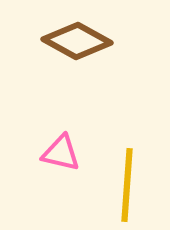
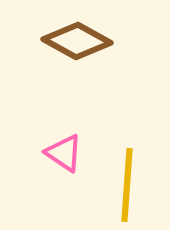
pink triangle: moved 3 px right; rotated 21 degrees clockwise
